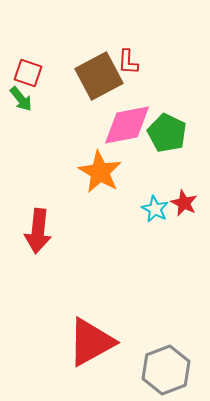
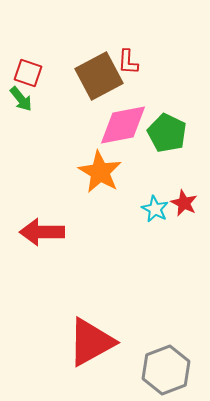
pink diamond: moved 4 px left
red arrow: moved 4 px right, 1 px down; rotated 84 degrees clockwise
